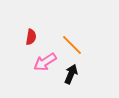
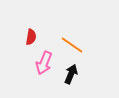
orange line: rotated 10 degrees counterclockwise
pink arrow: moved 1 px left, 1 px down; rotated 35 degrees counterclockwise
